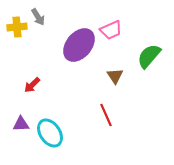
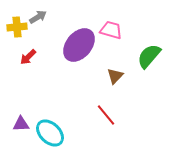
gray arrow: rotated 90 degrees counterclockwise
pink trapezoid: rotated 140 degrees counterclockwise
brown triangle: rotated 18 degrees clockwise
red arrow: moved 4 px left, 28 px up
red line: rotated 15 degrees counterclockwise
cyan ellipse: rotated 12 degrees counterclockwise
